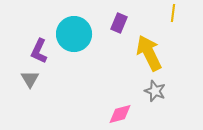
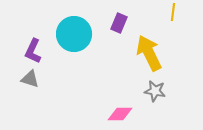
yellow line: moved 1 px up
purple L-shape: moved 6 px left
gray triangle: rotated 42 degrees counterclockwise
gray star: rotated 10 degrees counterclockwise
pink diamond: rotated 15 degrees clockwise
